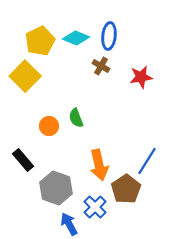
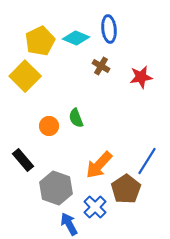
blue ellipse: moved 7 px up; rotated 12 degrees counterclockwise
orange arrow: rotated 56 degrees clockwise
